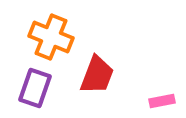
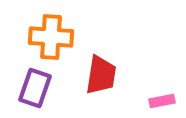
orange cross: rotated 18 degrees counterclockwise
red trapezoid: moved 4 px right; rotated 12 degrees counterclockwise
